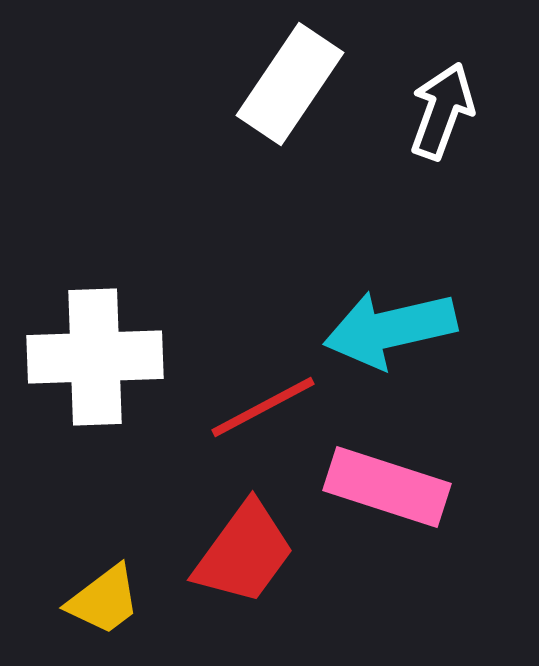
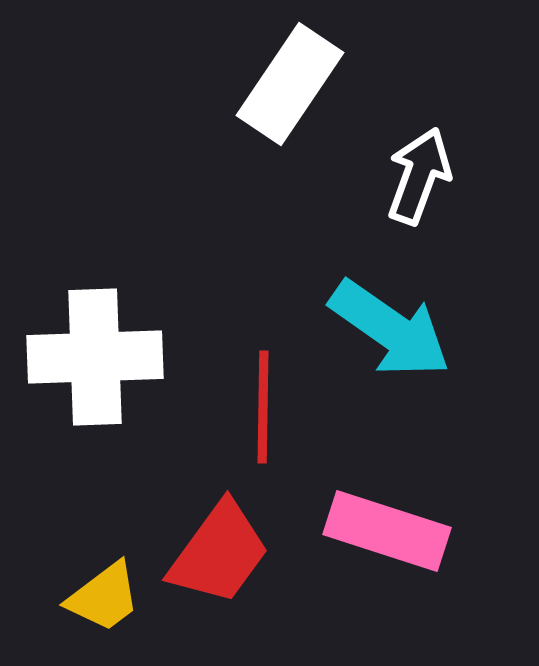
white arrow: moved 23 px left, 65 px down
cyan arrow: rotated 132 degrees counterclockwise
red line: rotated 61 degrees counterclockwise
pink rectangle: moved 44 px down
red trapezoid: moved 25 px left
yellow trapezoid: moved 3 px up
